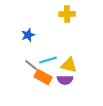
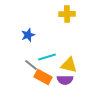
cyan line: moved 1 px left, 3 px up
